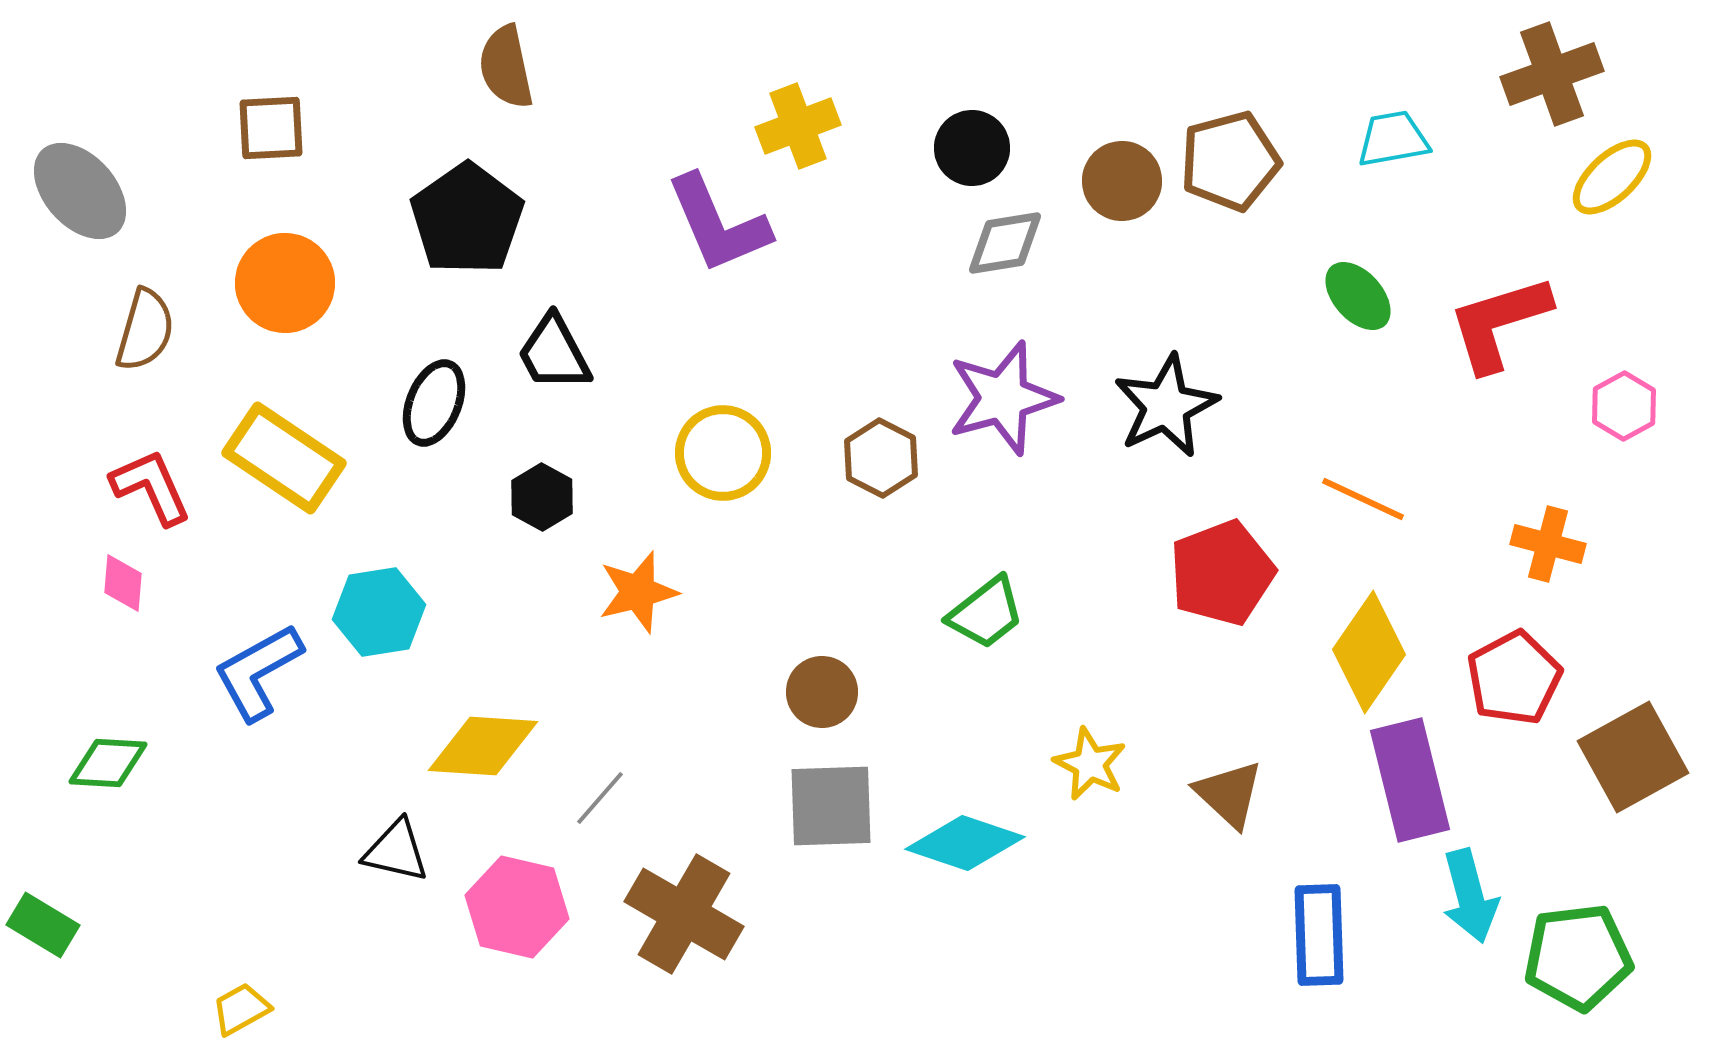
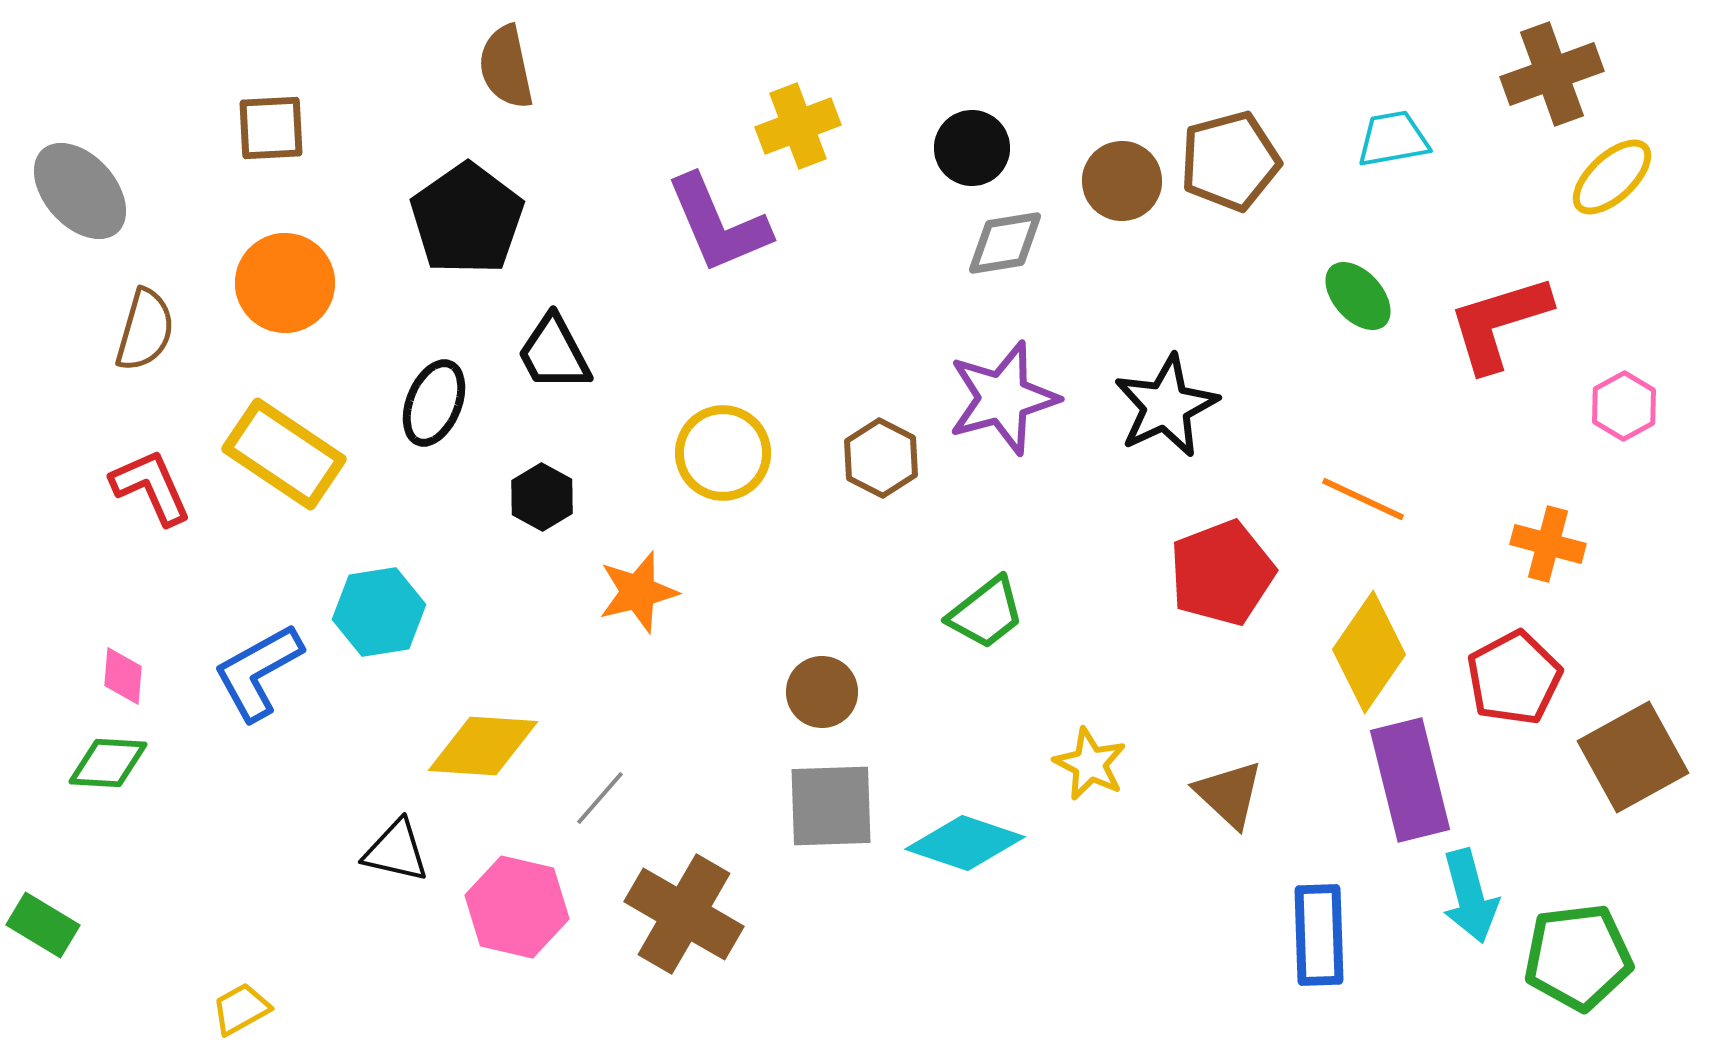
yellow rectangle at (284, 458): moved 4 px up
pink diamond at (123, 583): moved 93 px down
